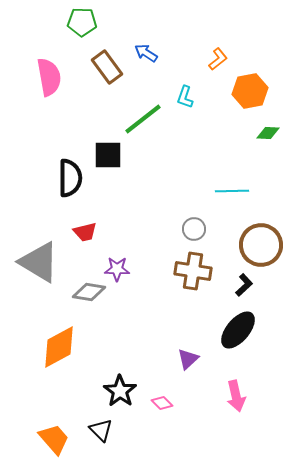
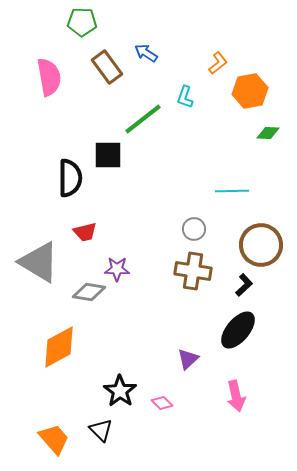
orange L-shape: moved 4 px down
